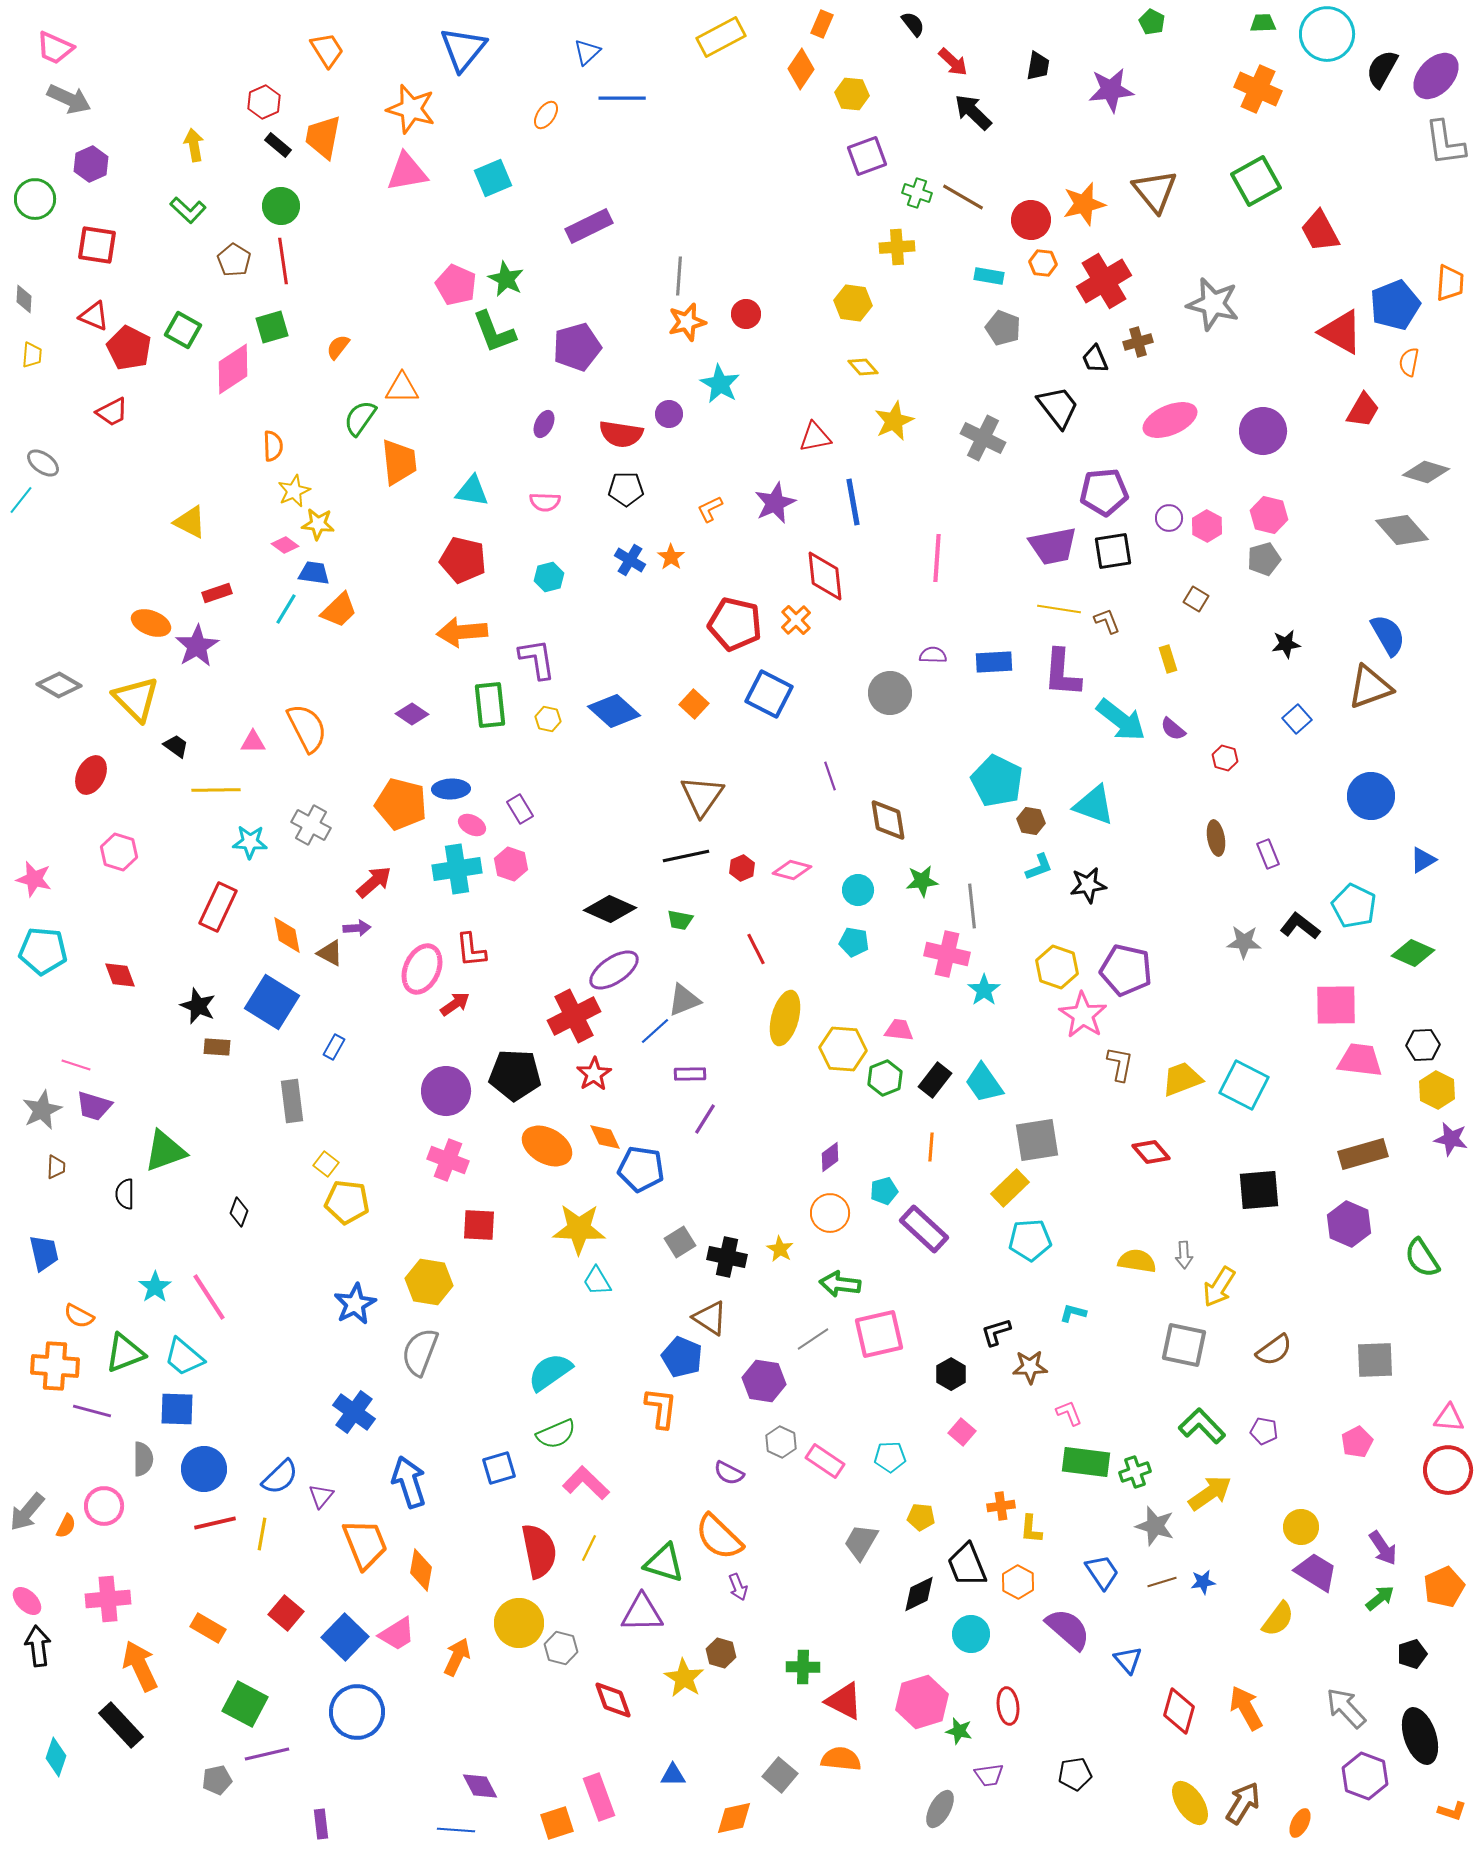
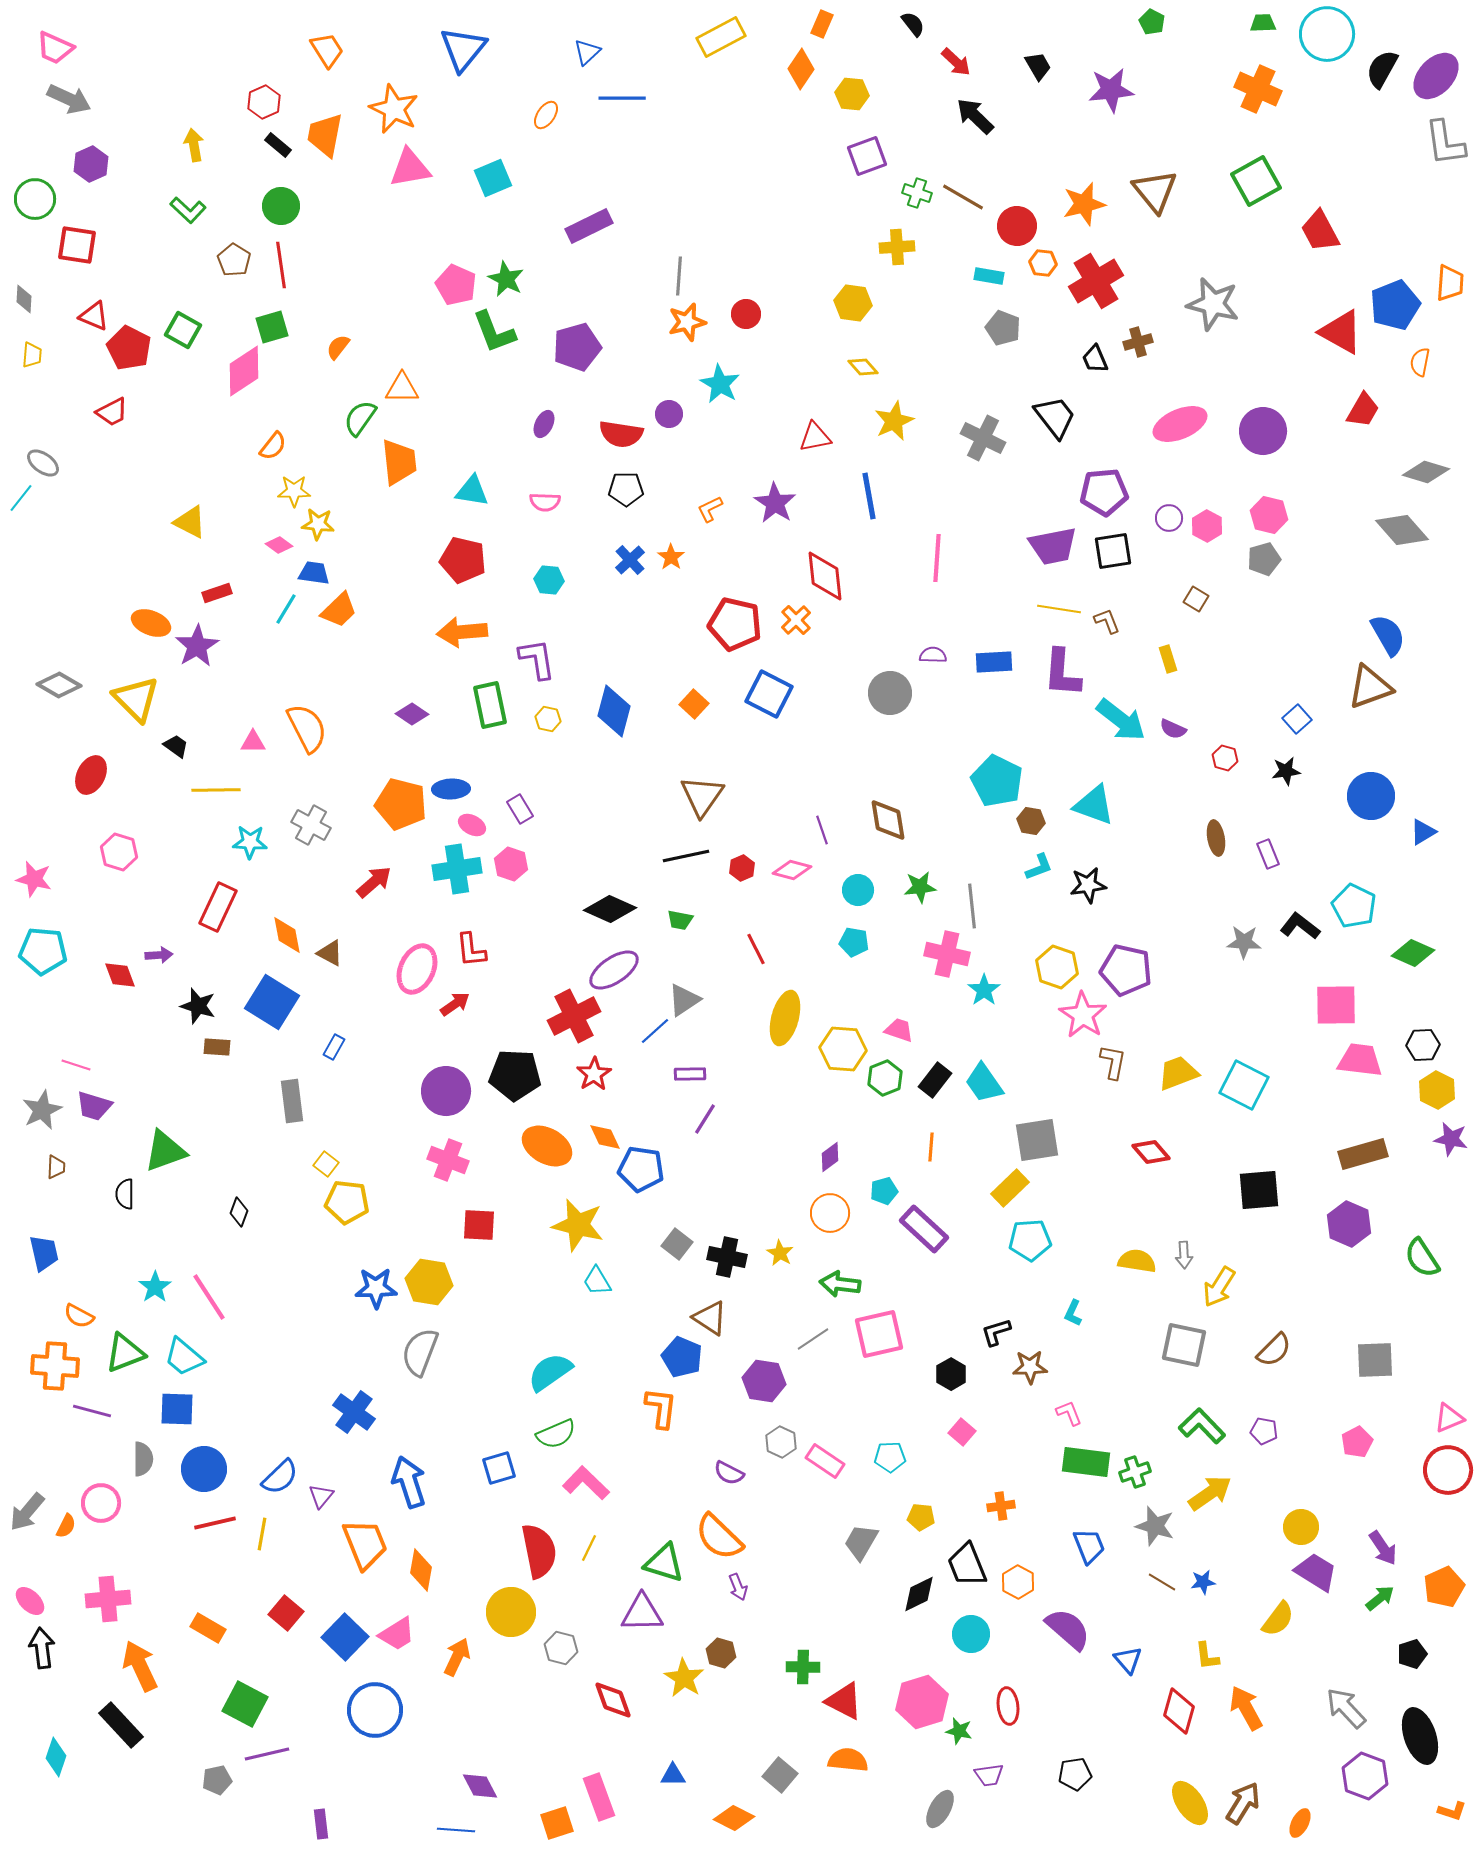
red arrow at (953, 62): moved 3 px right
black trapezoid at (1038, 66): rotated 40 degrees counterclockwise
orange star at (411, 109): moved 17 px left; rotated 9 degrees clockwise
black arrow at (973, 112): moved 2 px right, 4 px down
orange trapezoid at (323, 137): moved 2 px right, 2 px up
pink triangle at (407, 172): moved 3 px right, 4 px up
red circle at (1031, 220): moved 14 px left, 6 px down
red square at (97, 245): moved 20 px left
red line at (283, 261): moved 2 px left, 4 px down
red cross at (1104, 281): moved 8 px left
orange semicircle at (1409, 362): moved 11 px right
pink diamond at (233, 369): moved 11 px right, 2 px down
black trapezoid at (1058, 407): moved 3 px left, 10 px down
pink ellipse at (1170, 420): moved 10 px right, 4 px down
orange semicircle at (273, 446): rotated 40 degrees clockwise
yellow star at (294, 491): rotated 24 degrees clockwise
cyan line at (21, 500): moved 2 px up
blue line at (853, 502): moved 16 px right, 6 px up
purple star at (775, 503): rotated 15 degrees counterclockwise
pink diamond at (285, 545): moved 6 px left
blue cross at (630, 560): rotated 16 degrees clockwise
cyan hexagon at (549, 577): moved 3 px down; rotated 20 degrees clockwise
black star at (1286, 644): moved 127 px down
green rectangle at (490, 705): rotated 6 degrees counterclockwise
blue diamond at (614, 711): rotated 63 degrees clockwise
purple semicircle at (1173, 729): rotated 16 degrees counterclockwise
purple line at (830, 776): moved 8 px left, 54 px down
blue triangle at (1423, 860): moved 28 px up
green star at (922, 881): moved 2 px left, 6 px down
purple arrow at (357, 928): moved 198 px left, 27 px down
pink ellipse at (422, 969): moved 5 px left
gray triangle at (684, 1000): rotated 12 degrees counterclockwise
black star at (198, 1006): rotated 6 degrees counterclockwise
pink trapezoid at (899, 1030): rotated 12 degrees clockwise
brown L-shape at (1120, 1064): moved 7 px left, 2 px up
yellow trapezoid at (1182, 1079): moved 4 px left, 6 px up
yellow star at (579, 1229): moved 1 px left, 4 px up; rotated 12 degrees clockwise
gray square at (680, 1242): moved 3 px left, 2 px down; rotated 20 degrees counterclockwise
yellow star at (780, 1249): moved 4 px down
blue star at (355, 1304): moved 21 px right, 16 px up; rotated 27 degrees clockwise
cyan L-shape at (1073, 1313): rotated 80 degrees counterclockwise
brown semicircle at (1274, 1350): rotated 9 degrees counterclockwise
pink triangle at (1449, 1418): rotated 28 degrees counterclockwise
pink circle at (104, 1506): moved 3 px left, 3 px up
yellow L-shape at (1031, 1529): moved 176 px right, 127 px down; rotated 12 degrees counterclockwise
blue trapezoid at (1102, 1572): moved 13 px left, 26 px up; rotated 12 degrees clockwise
brown line at (1162, 1582): rotated 48 degrees clockwise
pink ellipse at (27, 1601): moved 3 px right
yellow circle at (519, 1623): moved 8 px left, 11 px up
black arrow at (38, 1646): moved 4 px right, 2 px down
blue circle at (357, 1712): moved 18 px right, 2 px up
orange semicircle at (841, 1759): moved 7 px right, 1 px down
orange diamond at (734, 1818): rotated 39 degrees clockwise
